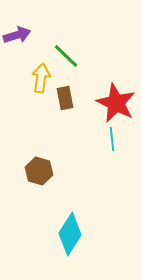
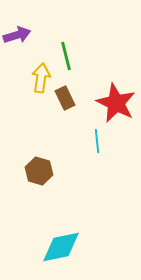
green line: rotated 32 degrees clockwise
brown rectangle: rotated 15 degrees counterclockwise
cyan line: moved 15 px left, 2 px down
cyan diamond: moved 9 px left, 13 px down; rotated 45 degrees clockwise
